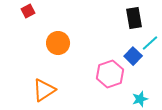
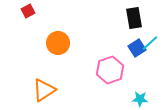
blue square: moved 4 px right, 8 px up; rotated 12 degrees clockwise
pink hexagon: moved 4 px up
cyan star: rotated 21 degrees clockwise
